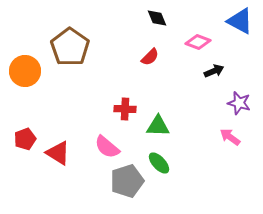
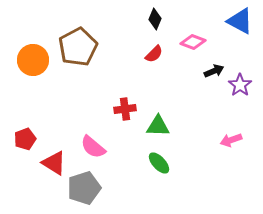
black diamond: moved 2 px left, 1 px down; rotated 45 degrees clockwise
pink diamond: moved 5 px left
brown pentagon: moved 8 px right; rotated 9 degrees clockwise
red semicircle: moved 4 px right, 3 px up
orange circle: moved 8 px right, 11 px up
purple star: moved 1 px right, 18 px up; rotated 20 degrees clockwise
red cross: rotated 10 degrees counterclockwise
pink arrow: moved 1 px right, 3 px down; rotated 55 degrees counterclockwise
pink semicircle: moved 14 px left
red triangle: moved 4 px left, 10 px down
gray pentagon: moved 43 px left, 7 px down
